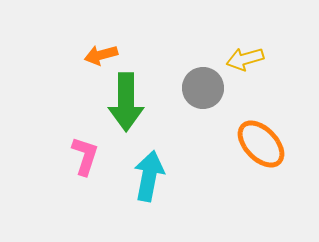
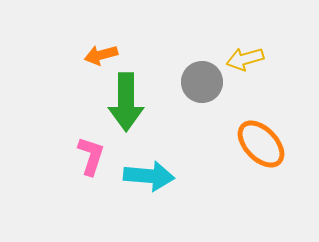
gray circle: moved 1 px left, 6 px up
pink L-shape: moved 6 px right
cyan arrow: rotated 84 degrees clockwise
